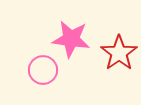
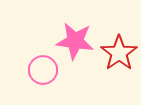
pink star: moved 4 px right, 2 px down
